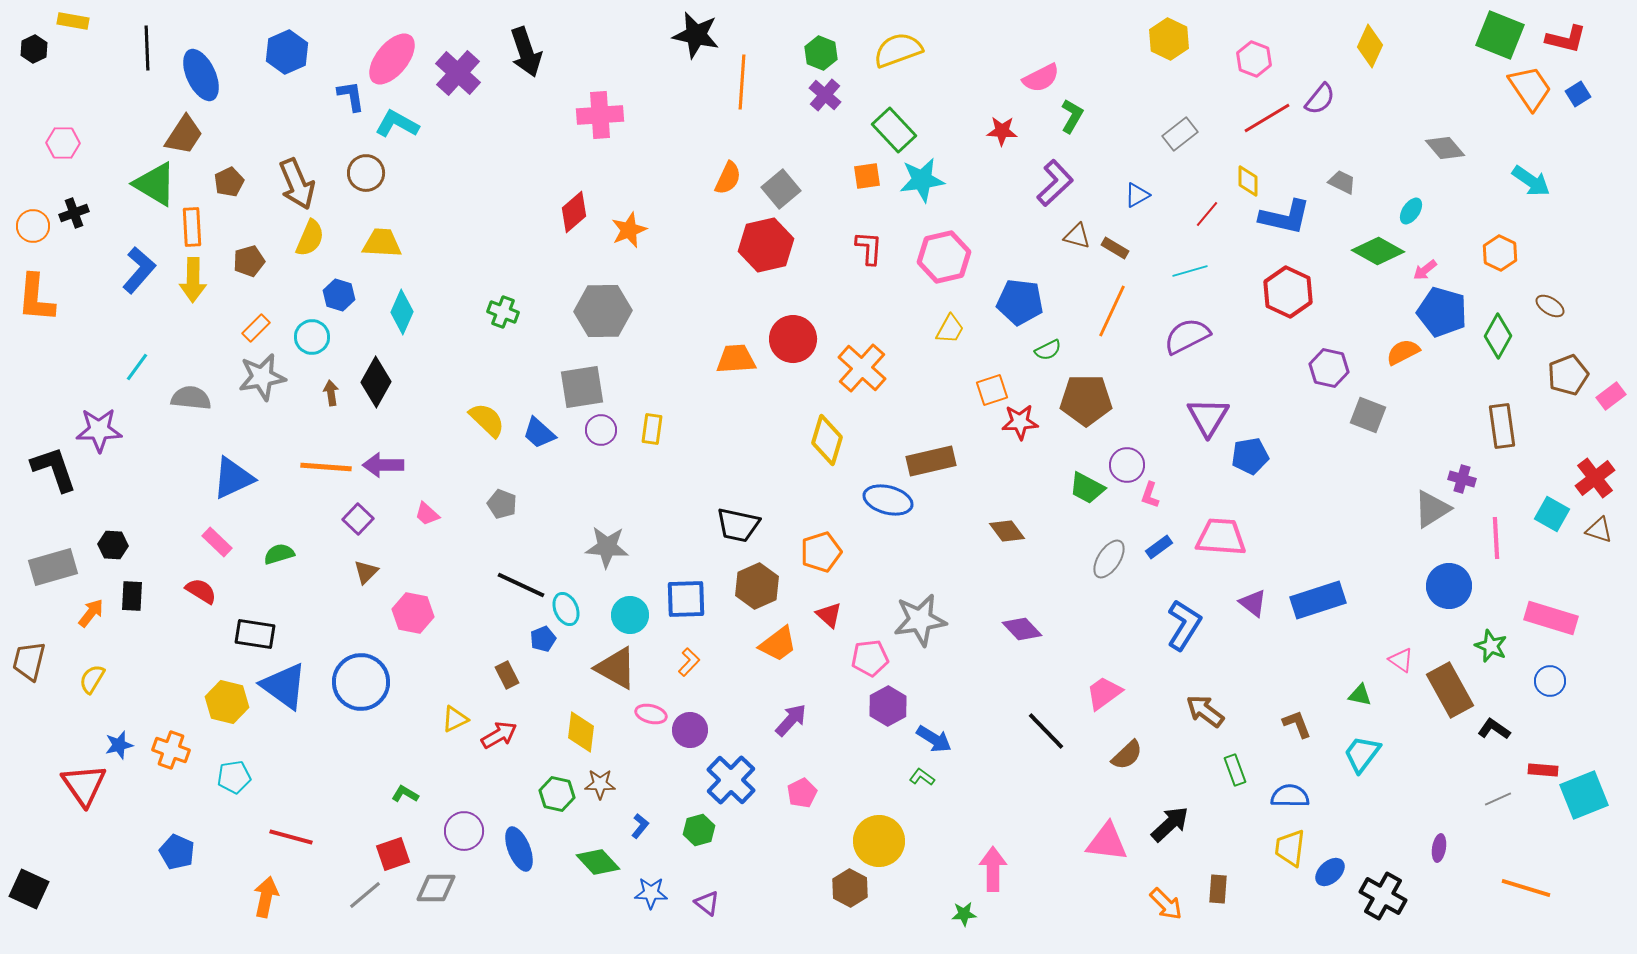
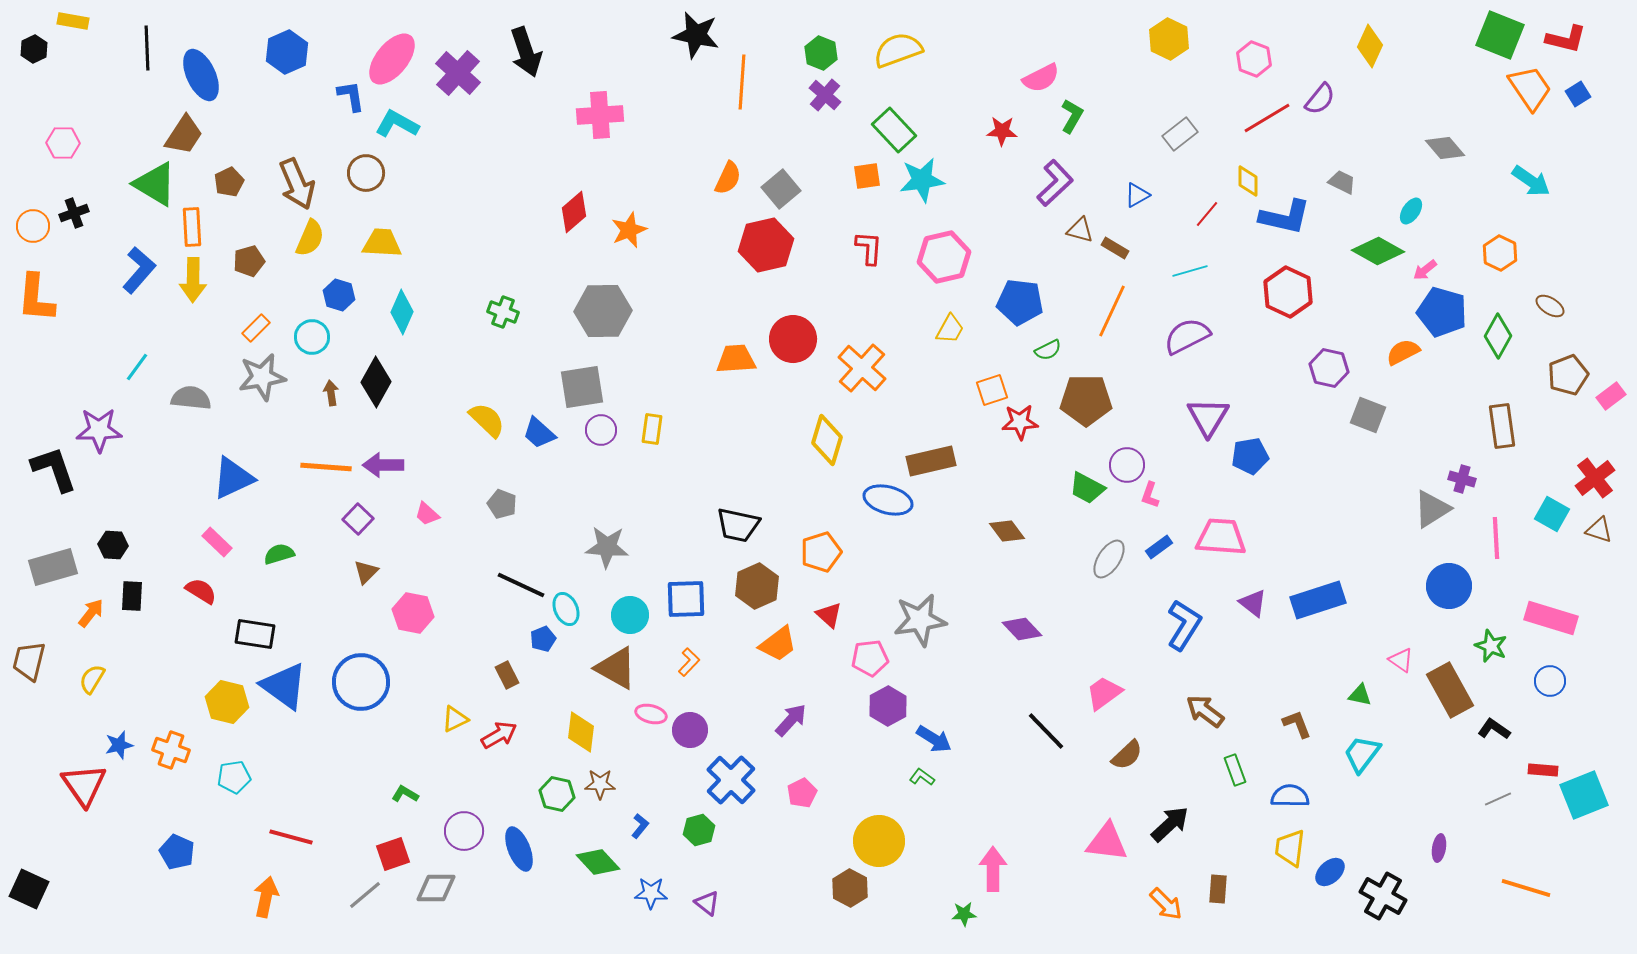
brown triangle at (1077, 236): moved 3 px right, 6 px up
